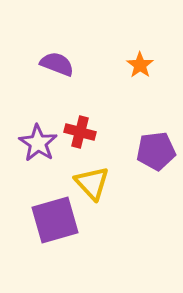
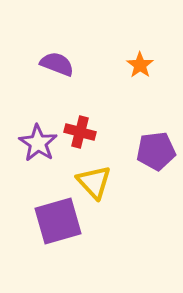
yellow triangle: moved 2 px right, 1 px up
purple square: moved 3 px right, 1 px down
